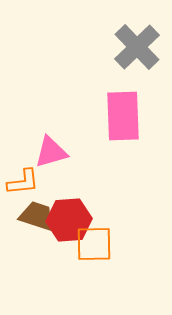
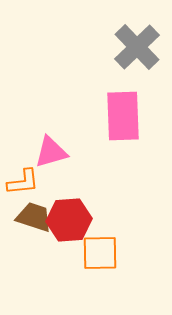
brown trapezoid: moved 3 px left, 1 px down
orange square: moved 6 px right, 9 px down
